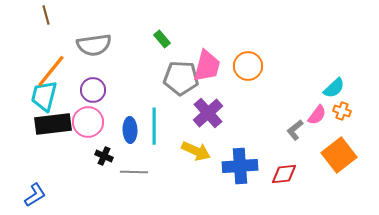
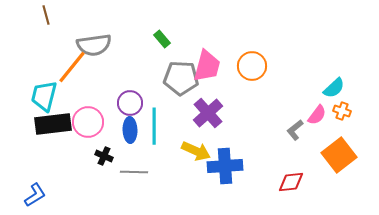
orange circle: moved 4 px right
orange line: moved 21 px right, 4 px up
purple circle: moved 37 px right, 13 px down
blue cross: moved 15 px left
red diamond: moved 7 px right, 8 px down
